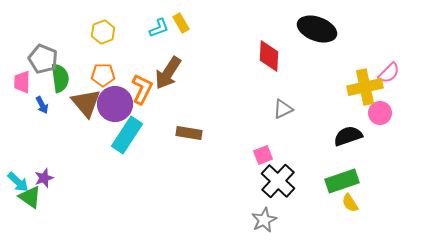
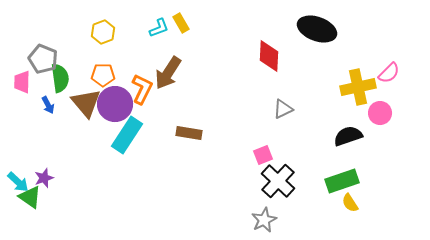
yellow cross: moved 7 px left
blue arrow: moved 6 px right
